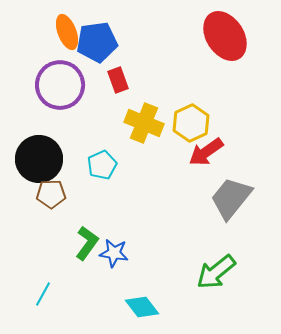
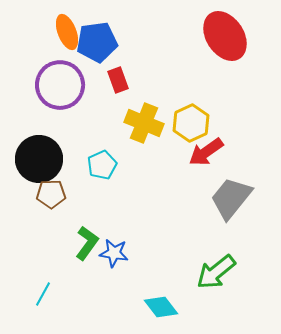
cyan diamond: moved 19 px right
